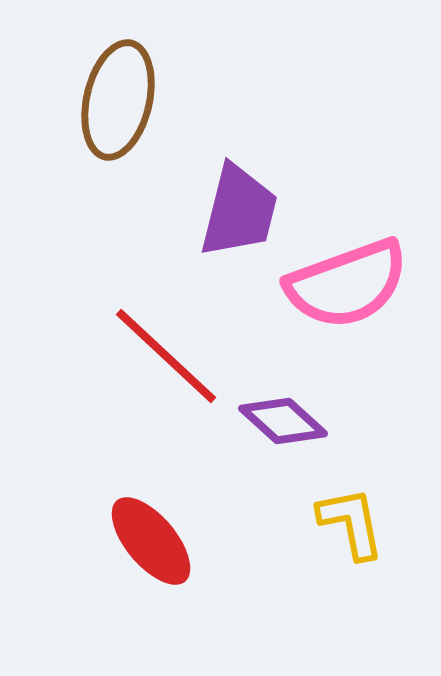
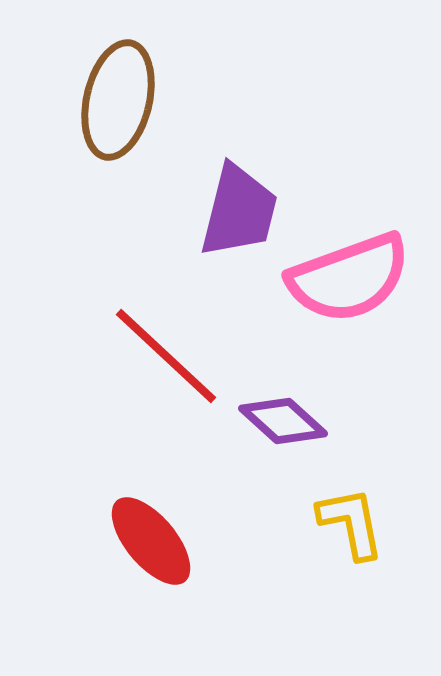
pink semicircle: moved 2 px right, 6 px up
